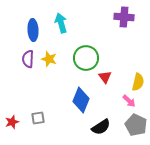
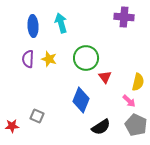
blue ellipse: moved 4 px up
gray square: moved 1 px left, 2 px up; rotated 32 degrees clockwise
red star: moved 4 px down; rotated 16 degrees clockwise
